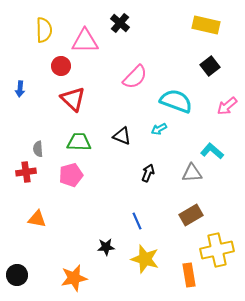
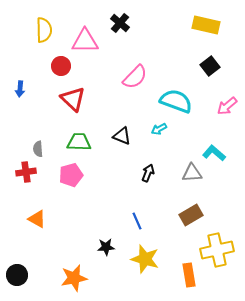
cyan L-shape: moved 2 px right, 2 px down
orange triangle: rotated 18 degrees clockwise
